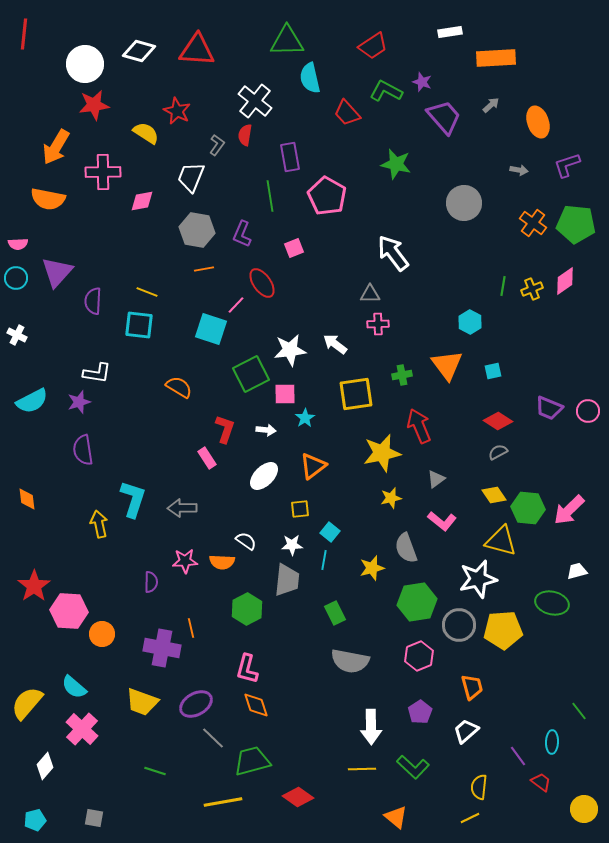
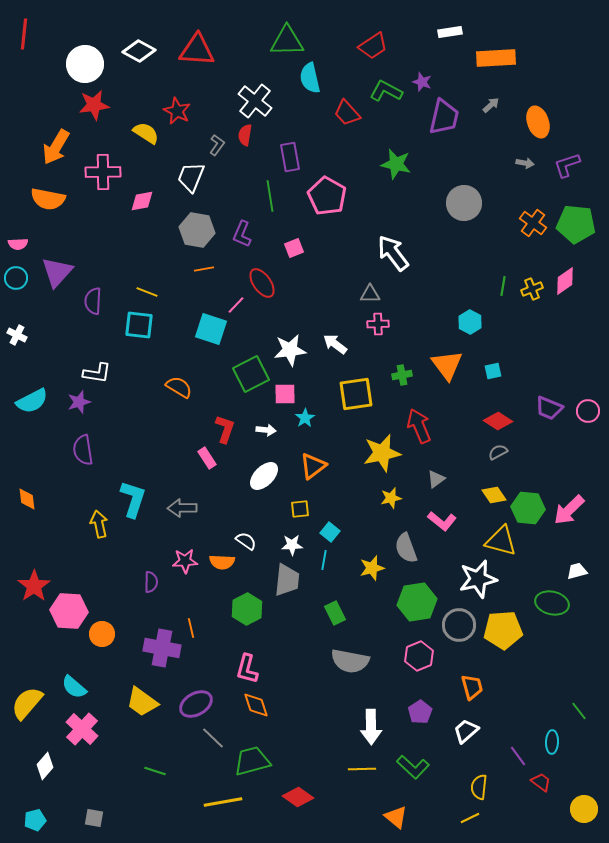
white diamond at (139, 51): rotated 12 degrees clockwise
purple trapezoid at (444, 117): rotated 54 degrees clockwise
gray arrow at (519, 170): moved 6 px right, 7 px up
yellow trapezoid at (142, 702): rotated 16 degrees clockwise
